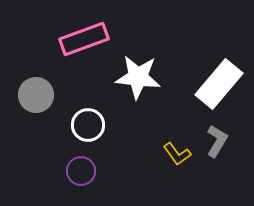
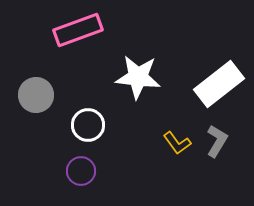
pink rectangle: moved 6 px left, 9 px up
white rectangle: rotated 12 degrees clockwise
yellow L-shape: moved 11 px up
